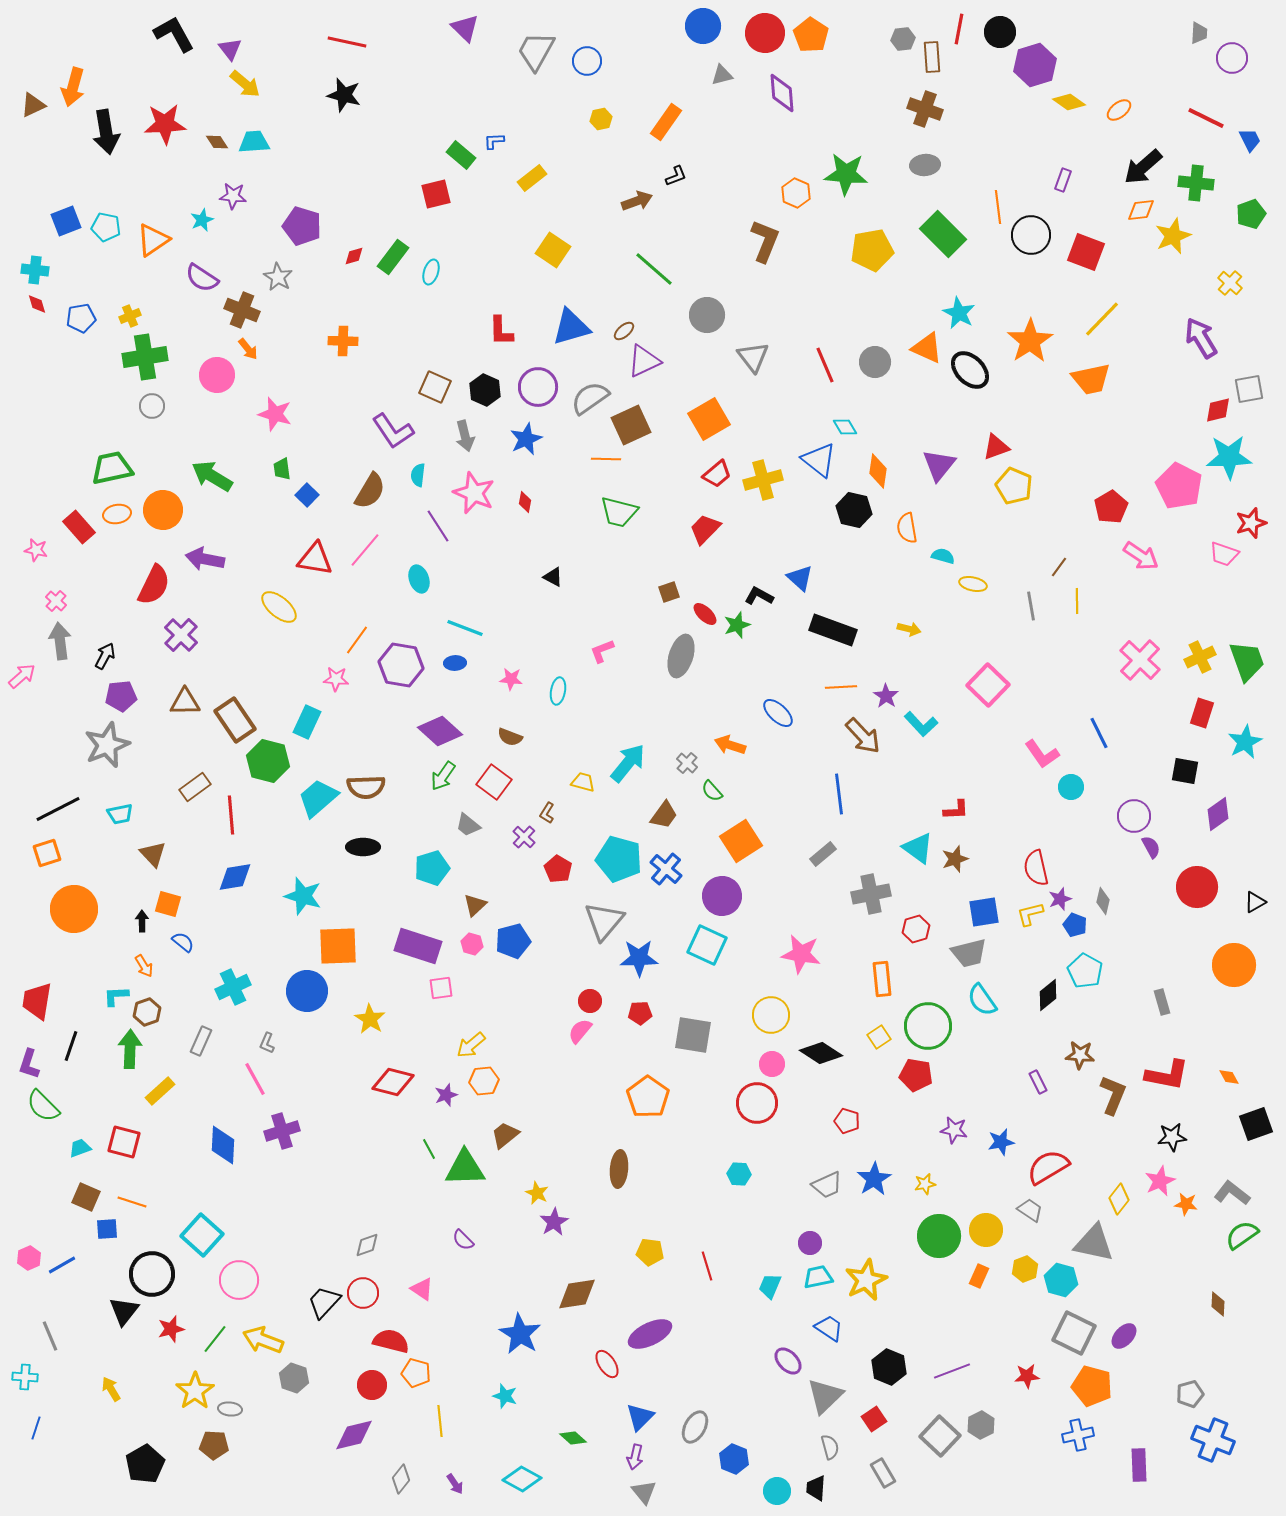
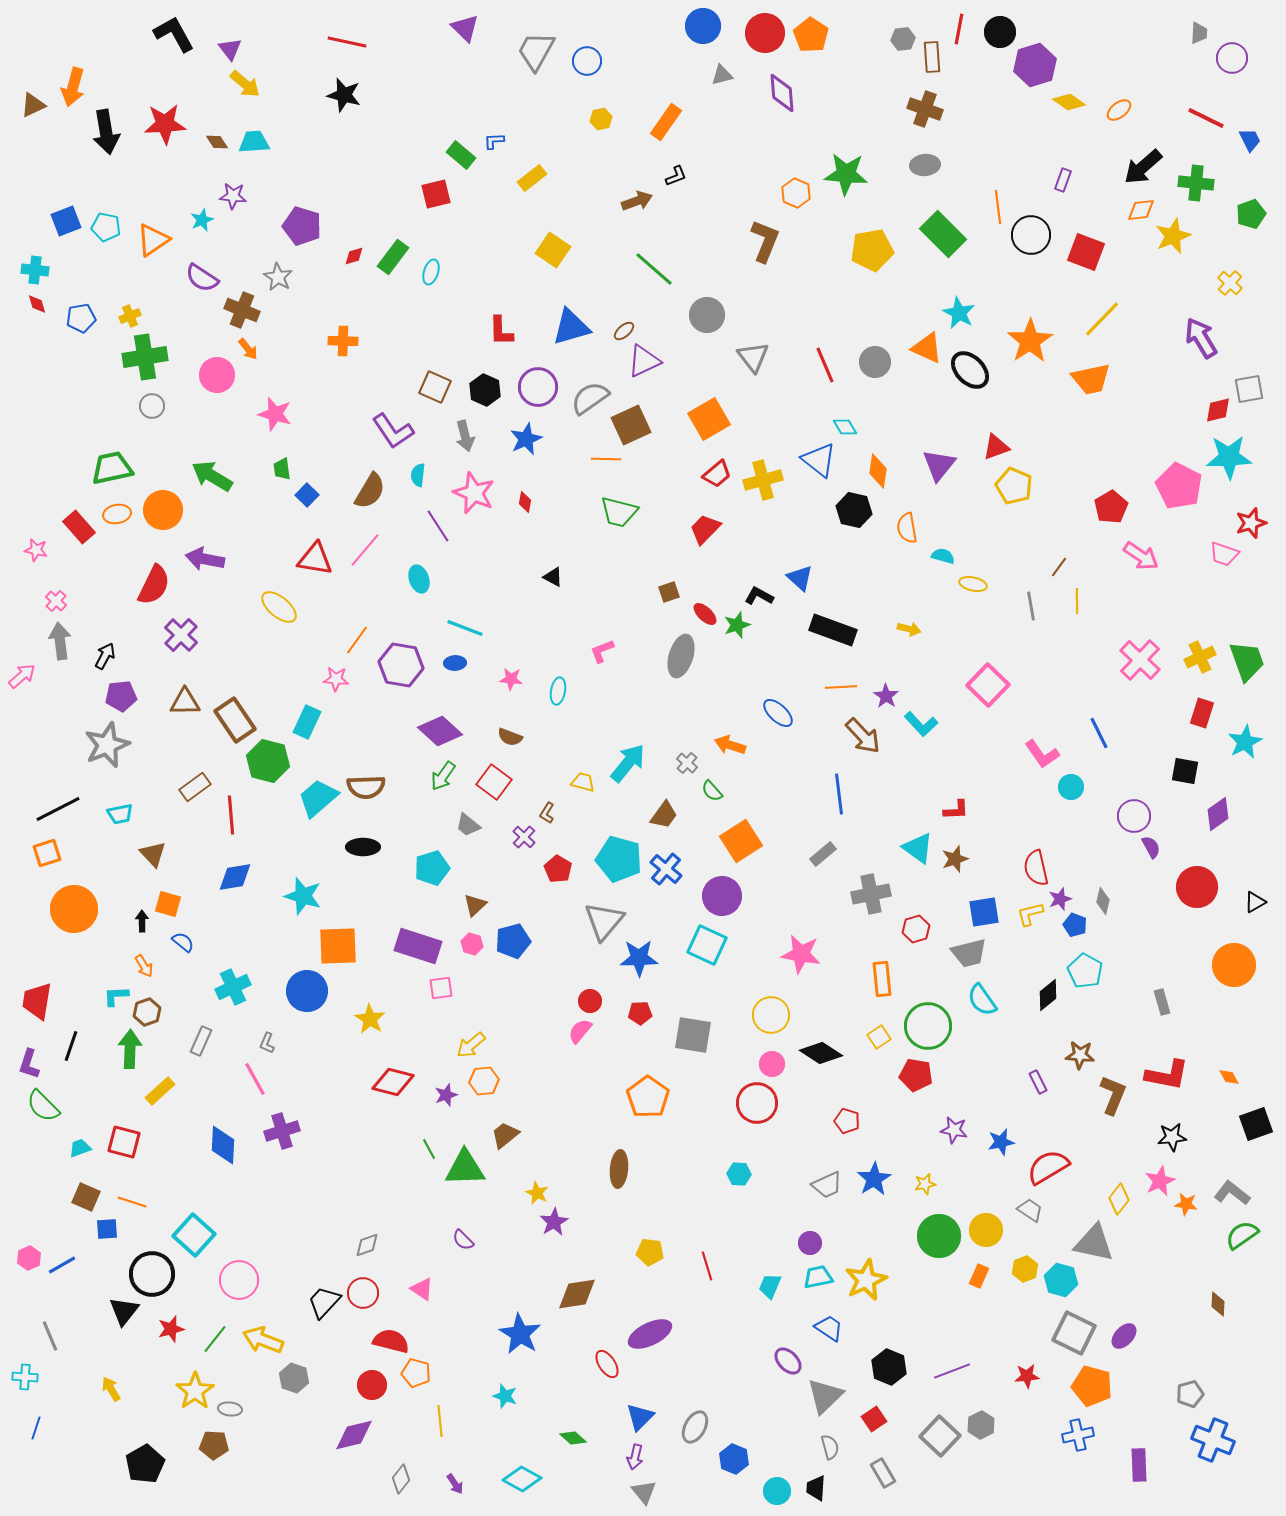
cyan square at (202, 1235): moved 8 px left
